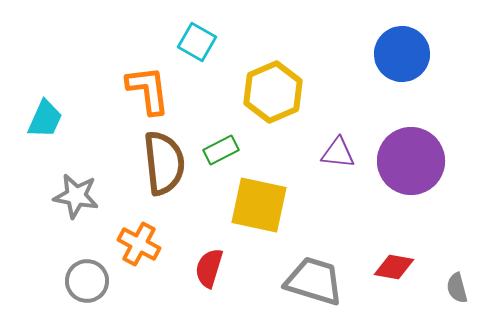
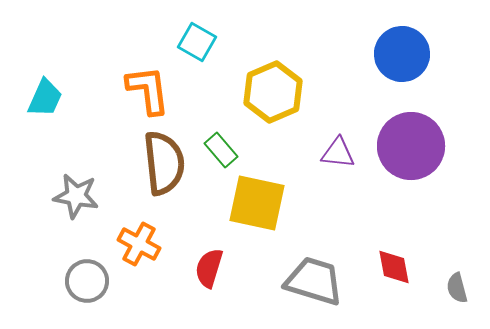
cyan trapezoid: moved 21 px up
green rectangle: rotated 76 degrees clockwise
purple circle: moved 15 px up
yellow square: moved 2 px left, 2 px up
red diamond: rotated 69 degrees clockwise
